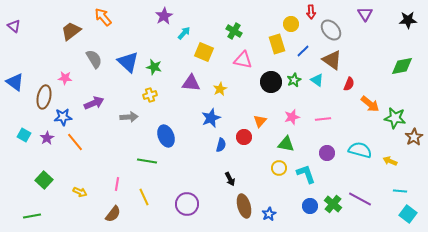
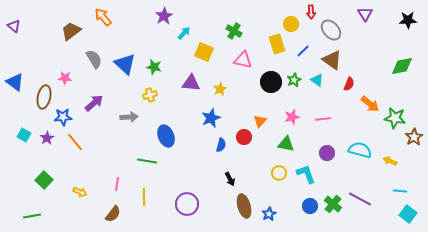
blue triangle at (128, 62): moved 3 px left, 2 px down
purple arrow at (94, 103): rotated 18 degrees counterclockwise
yellow circle at (279, 168): moved 5 px down
yellow line at (144, 197): rotated 24 degrees clockwise
